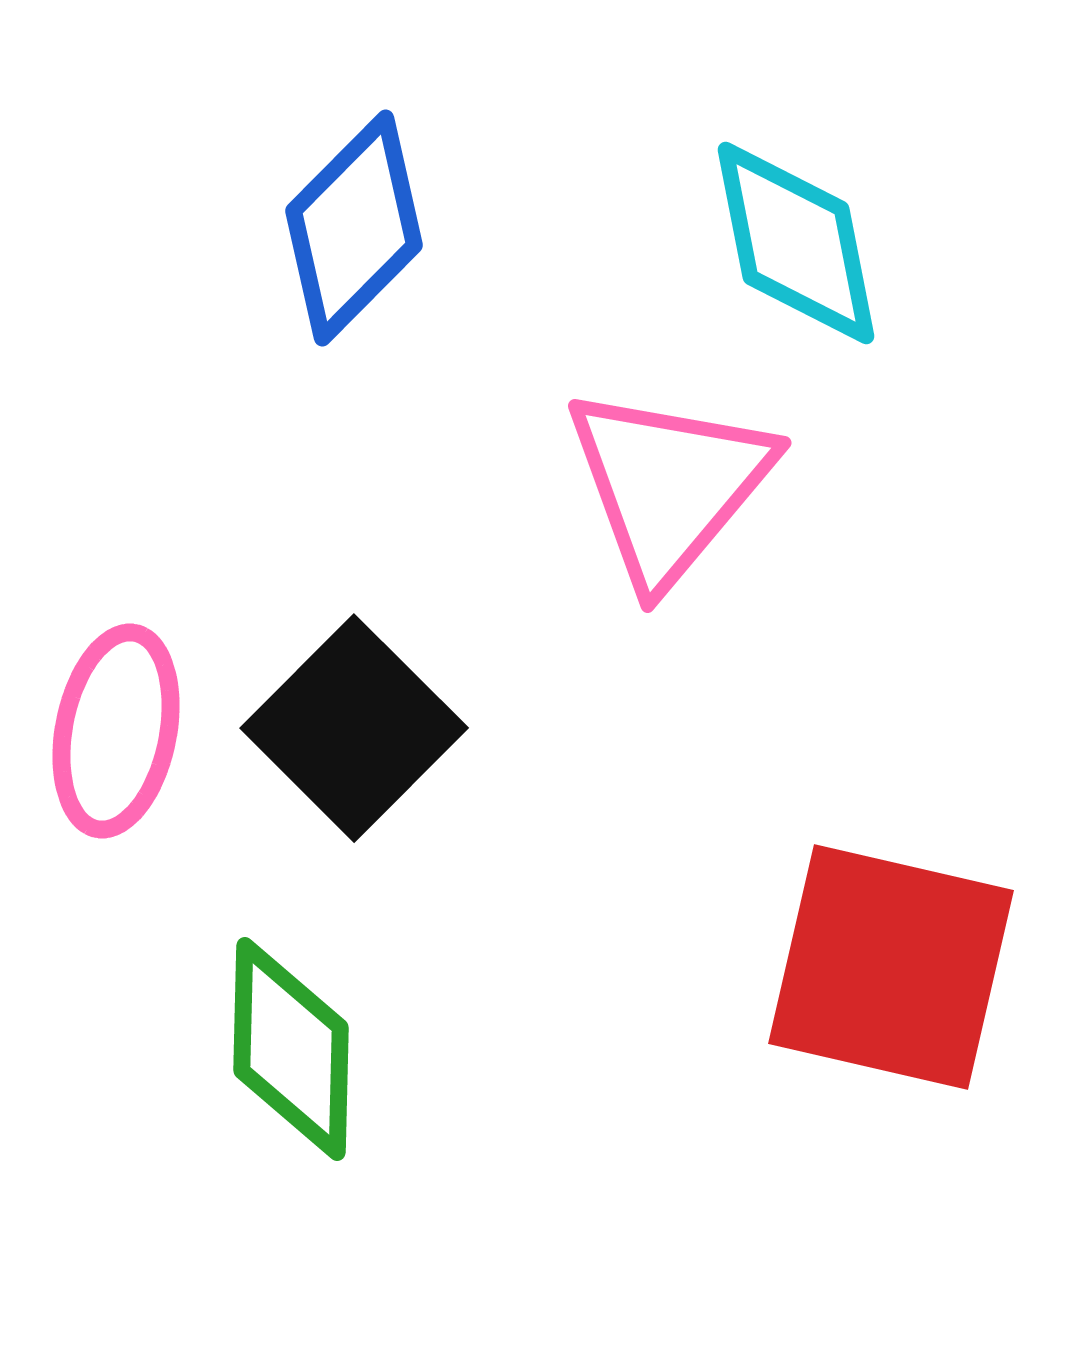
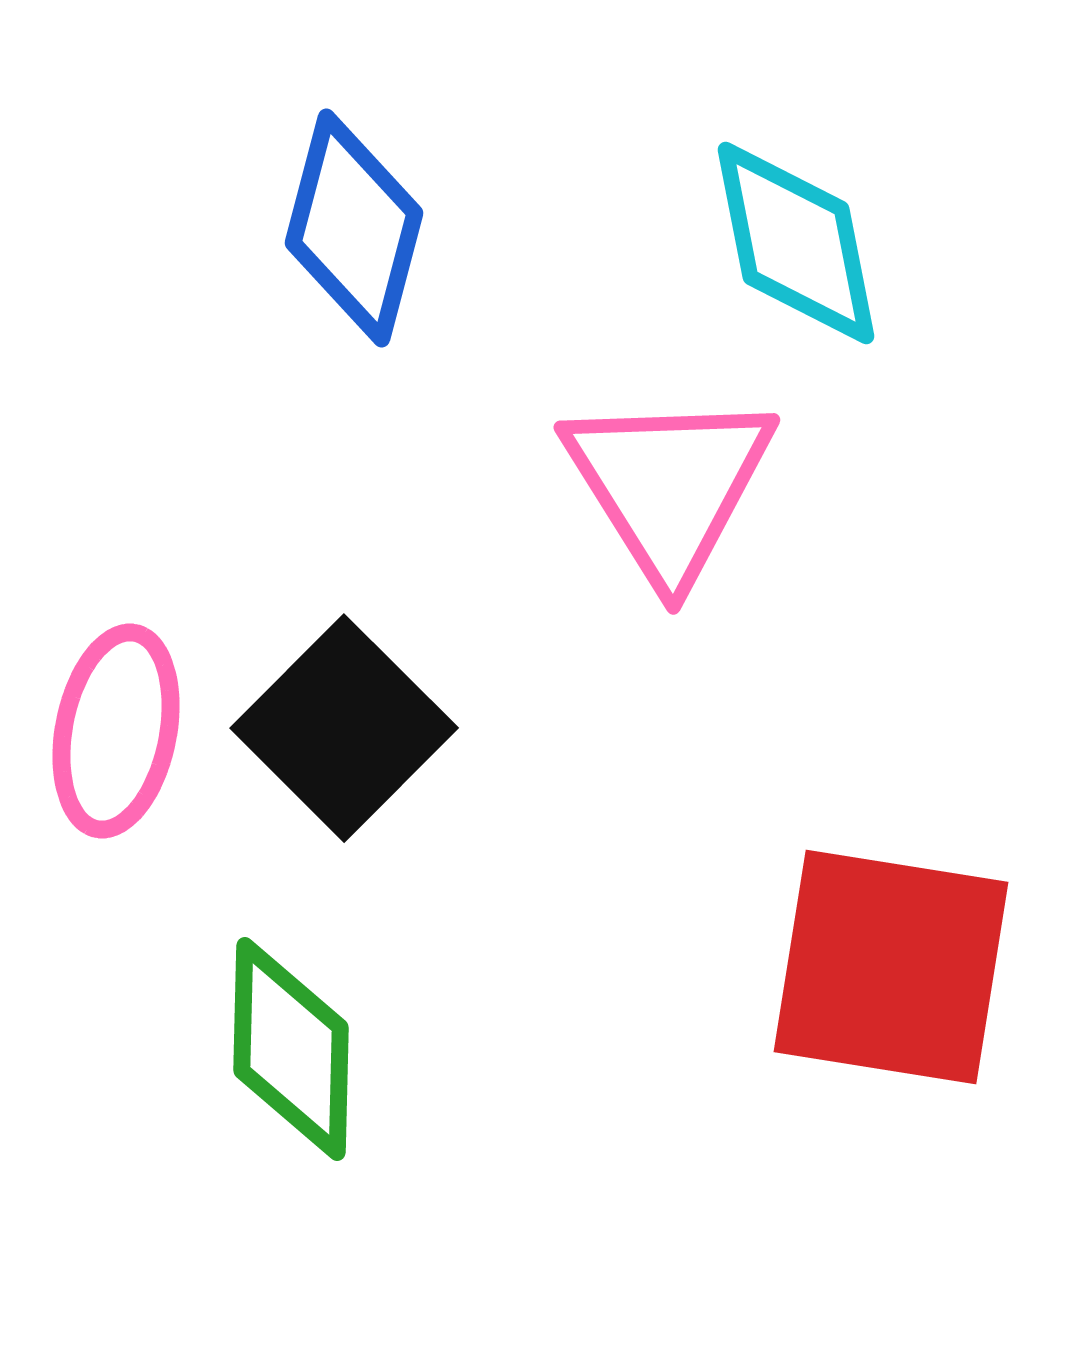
blue diamond: rotated 30 degrees counterclockwise
pink triangle: rotated 12 degrees counterclockwise
black square: moved 10 px left
red square: rotated 4 degrees counterclockwise
